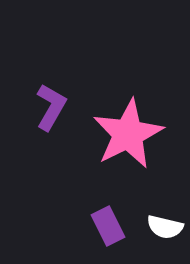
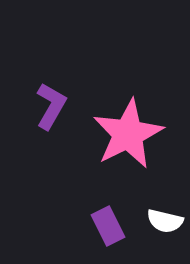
purple L-shape: moved 1 px up
white semicircle: moved 6 px up
